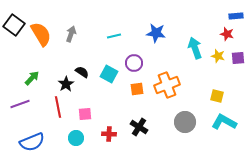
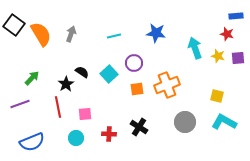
cyan square: rotated 18 degrees clockwise
